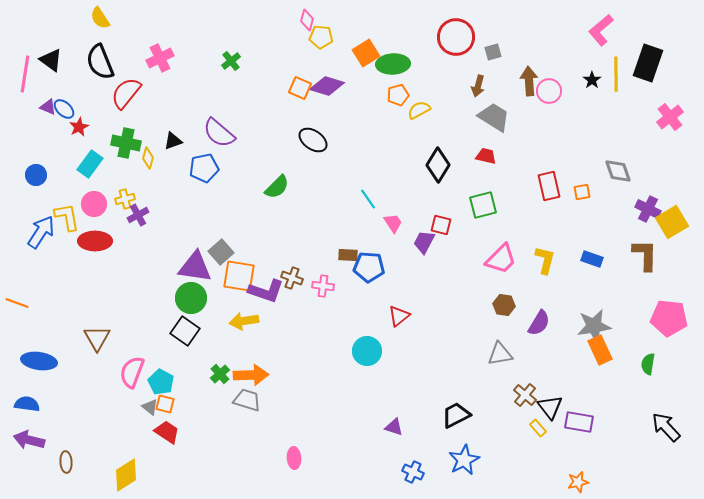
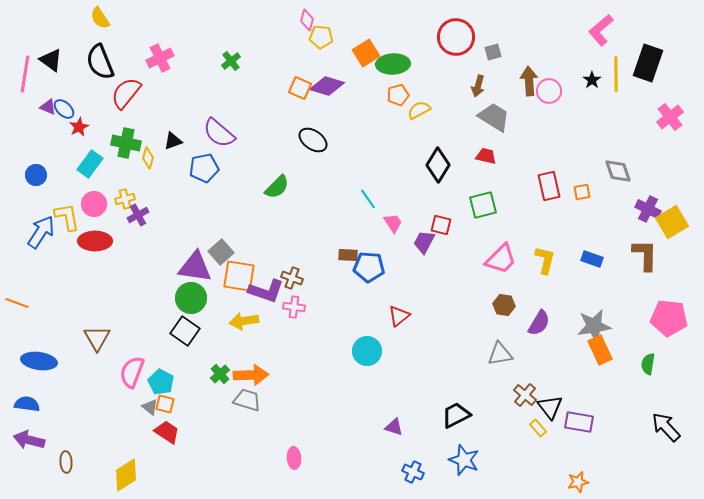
pink cross at (323, 286): moved 29 px left, 21 px down
blue star at (464, 460): rotated 24 degrees counterclockwise
